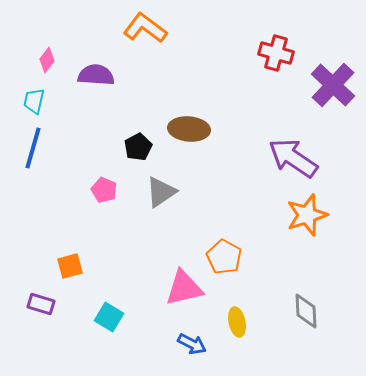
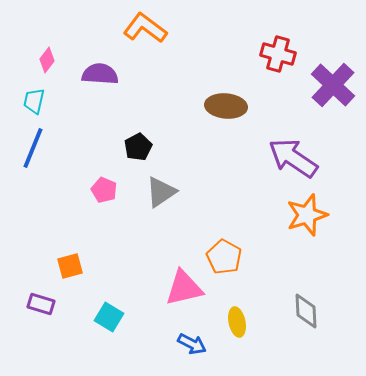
red cross: moved 2 px right, 1 px down
purple semicircle: moved 4 px right, 1 px up
brown ellipse: moved 37 px right, 23 px up
blue line: rotated 6 degrees clockwise
